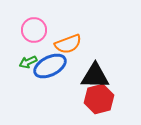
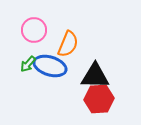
orange semicircle: rotated 48 degrees counterclockwise
green arrow: moved 2 px down; rotated 24 degrees counterclockwise
blue ellipse: rotated 44 degrees clockwise
red hexagon: rotated 12 degrees clockwise
